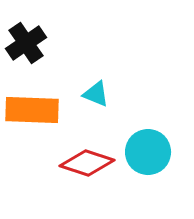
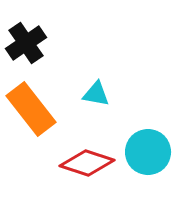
cyan triangle: rotated 12 degrees counterclockwise
orange rectangle: moved 1 px left, 1 px up; rotated 50 degrees clockwise
